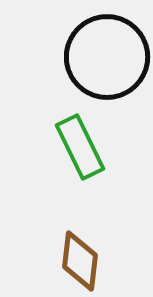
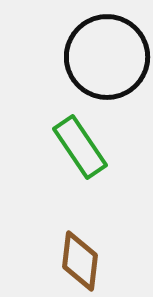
green rectangle: rotated 8 degrees counterclockwise
